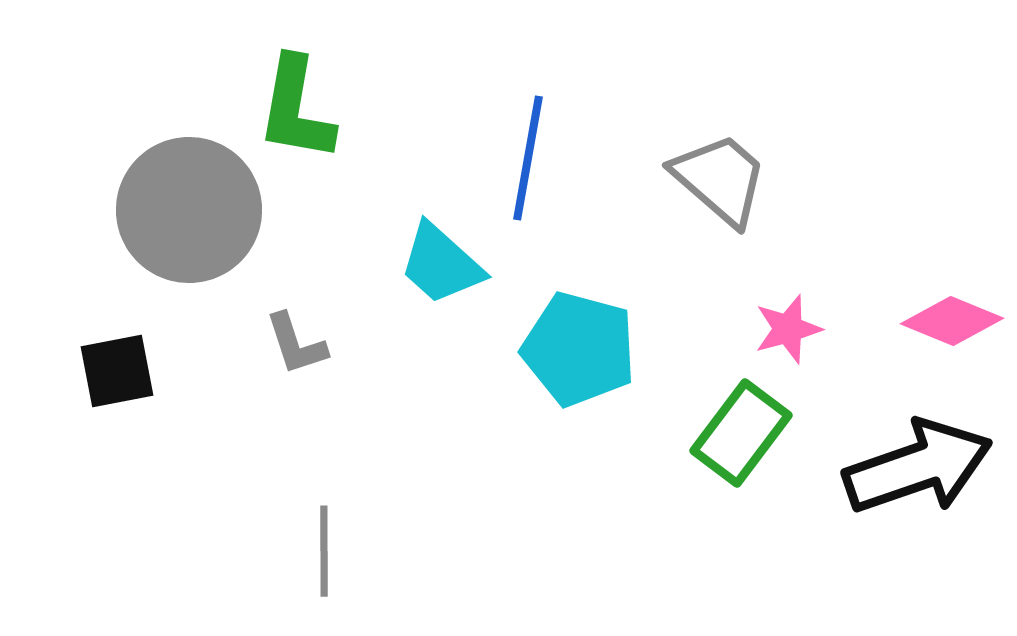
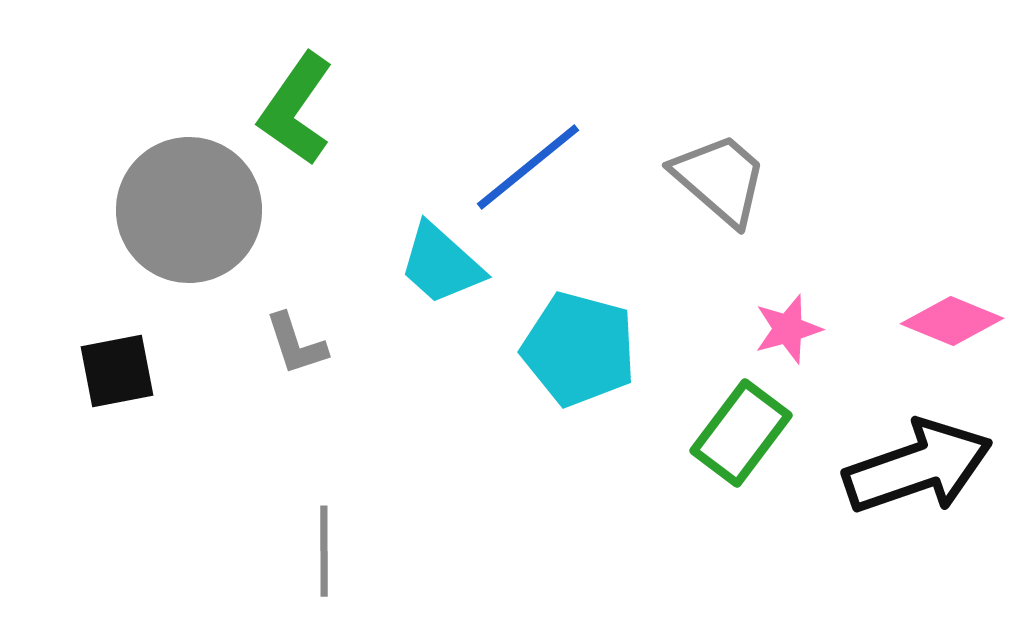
green L-shape: rotated 25 degrees clockwise
blue line: moved 9 px down; rotated 41 degrees clockwise
